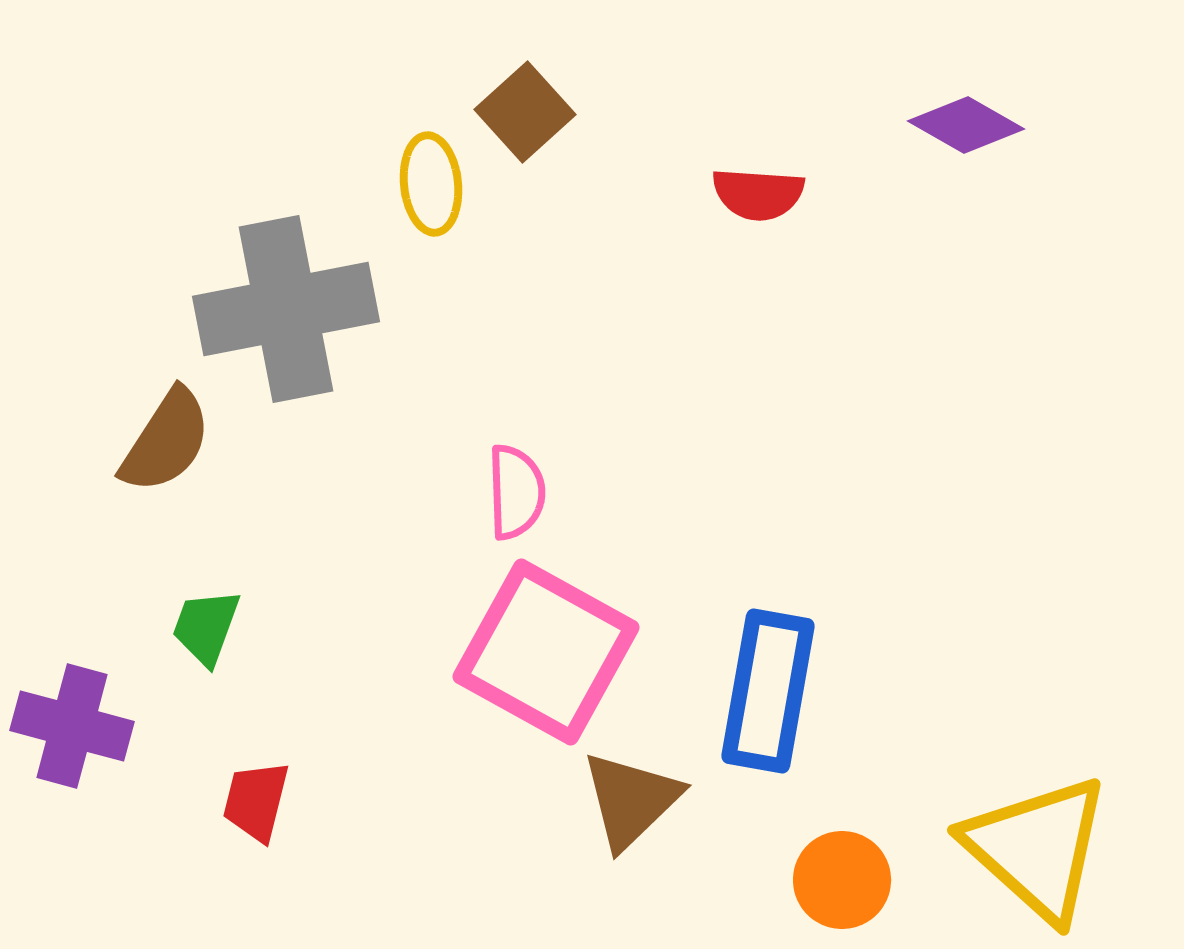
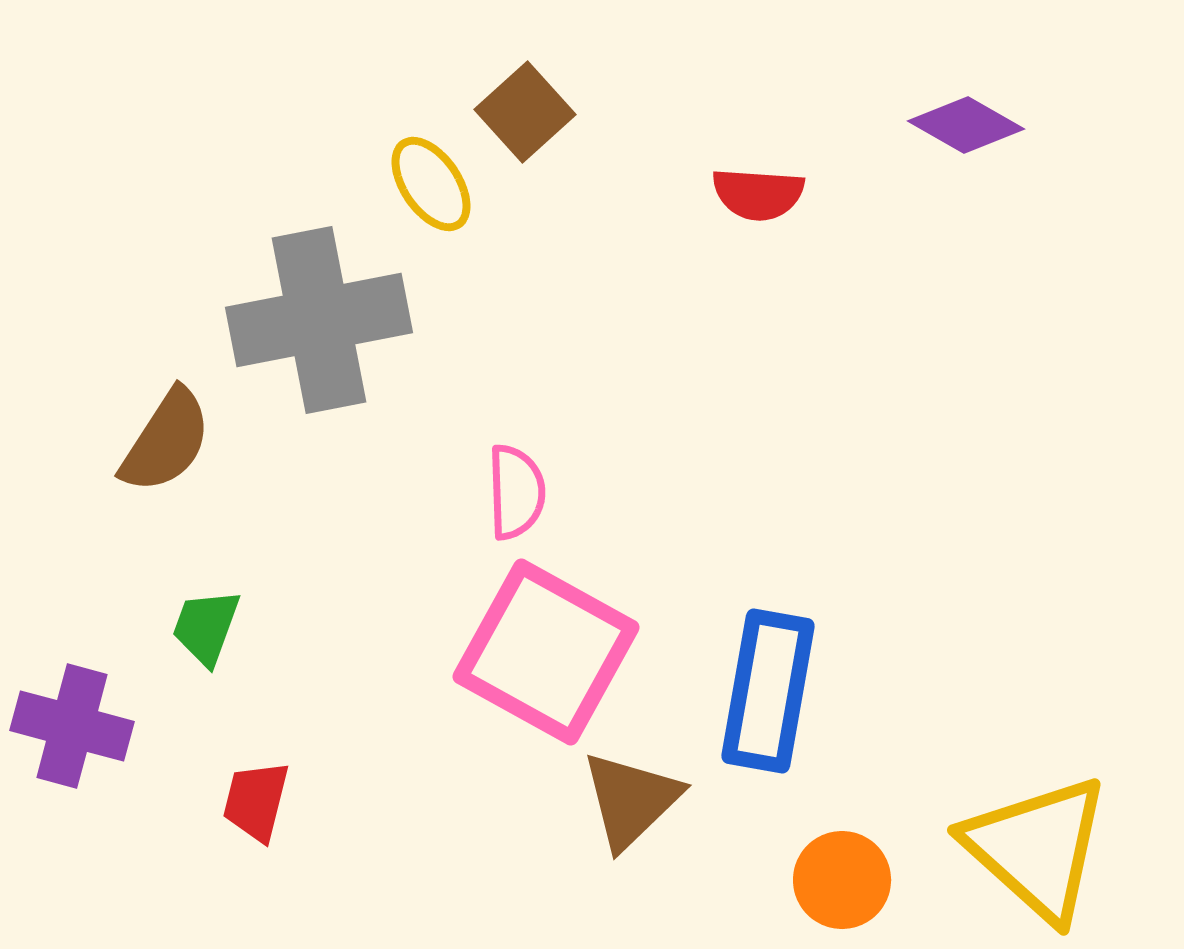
yellow ellipse: rotated 28 degrees counterclockwise
gray cross: moved 33 px right, 11 px down
